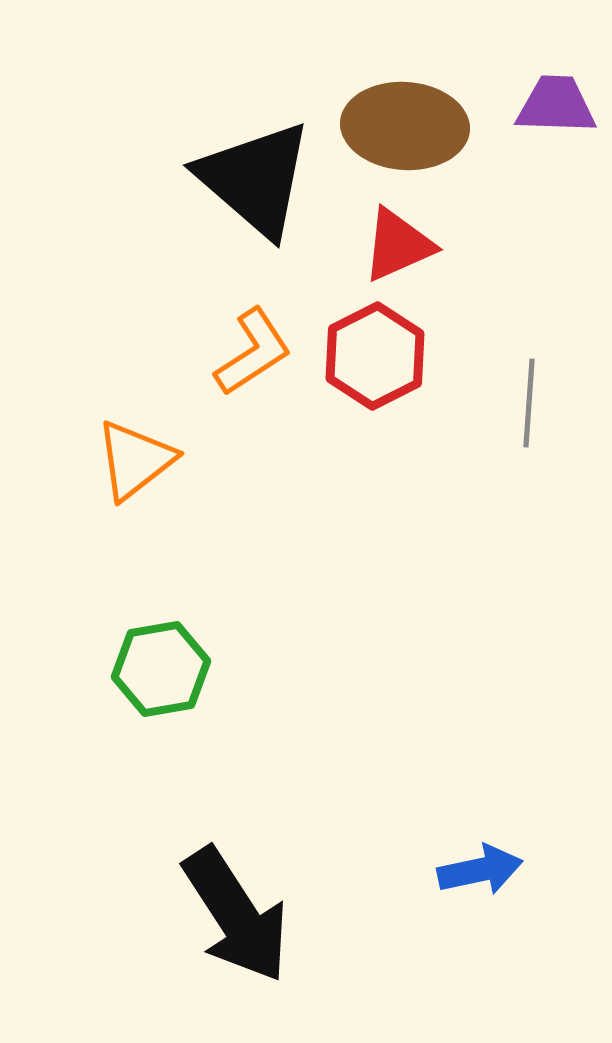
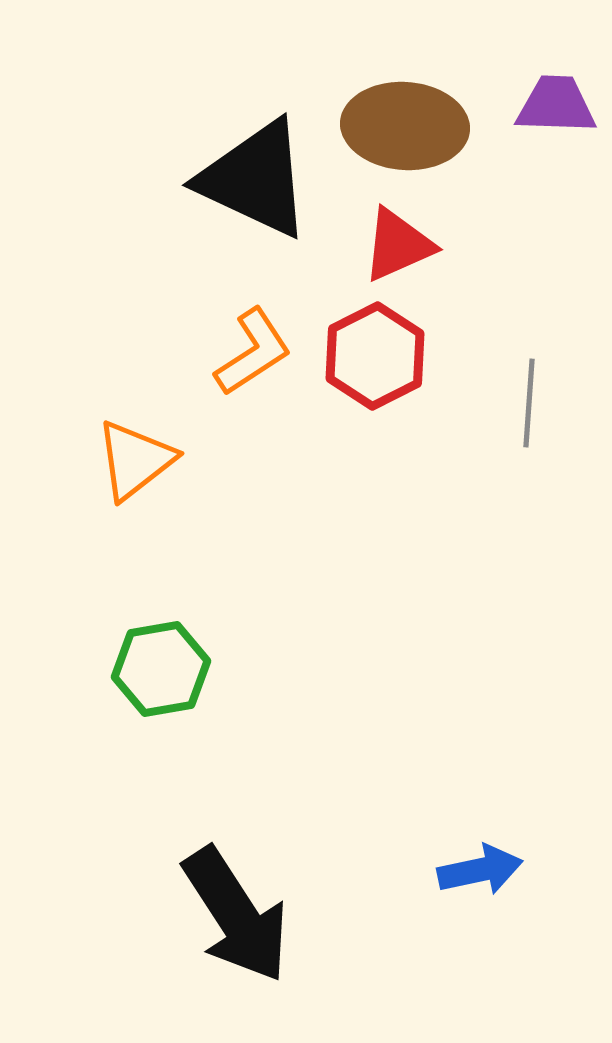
black triangle: rotated 16 degrees counterclockwise
